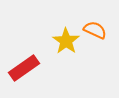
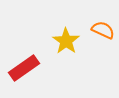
orange semicircle: moved 8 px right
